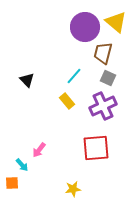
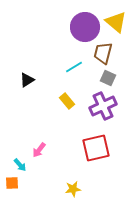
cyan line: moved 9 px up; rotated 18 degrees clockwise
black triangle: rotated 42 degrees clockwise
red square: rotated 8 degrees counterclockwise
cyan arrow: moved 2 px left
